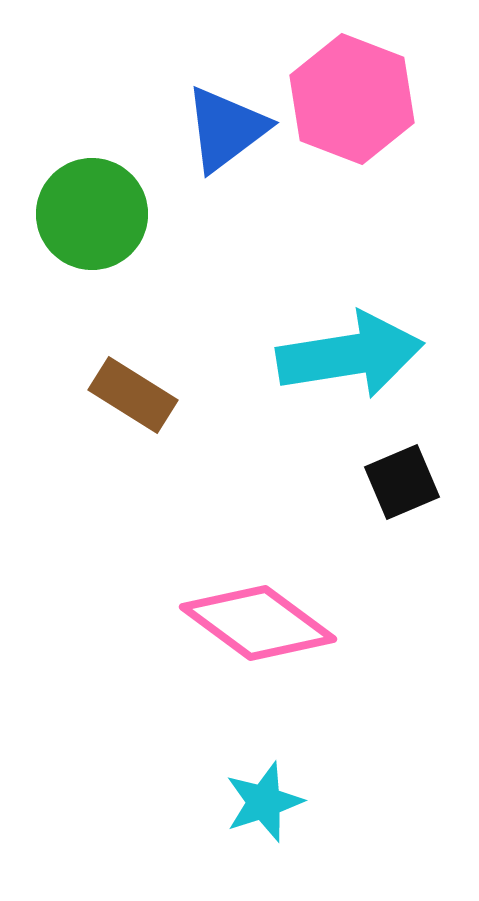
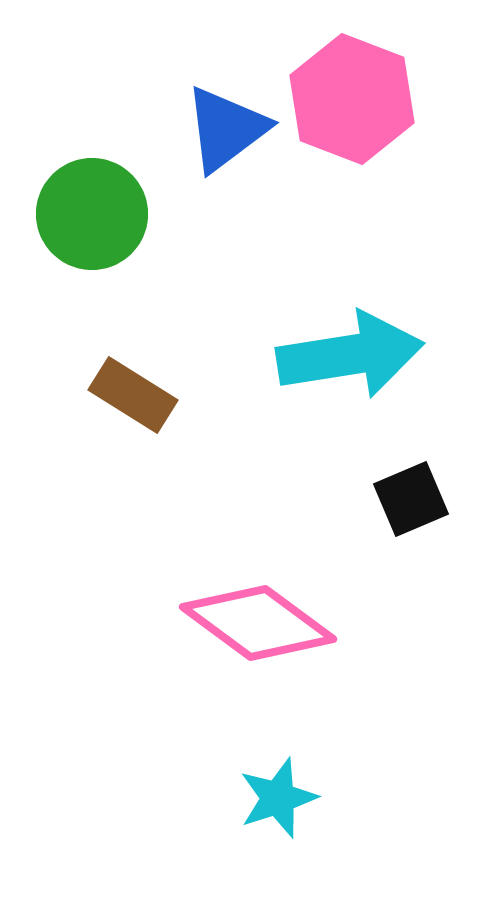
black square: moved 9 px right, 17 px down
cyan star: moved 14 px right, 4 px up
